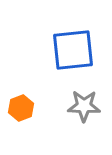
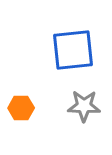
orange hexagon: rotated 20 degrees clockwise
